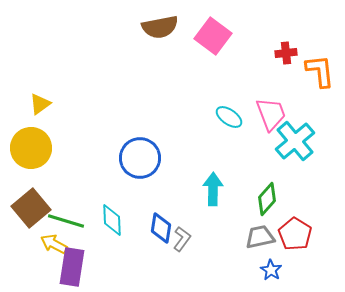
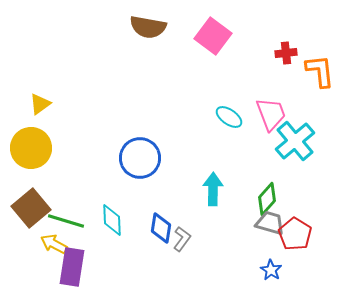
brown semicircle: moved 12 px left; rotated 21 degrees clockwise
gray trapezoid: moved 10 px right, 14 px up; rotated 28 degrees clockwise
